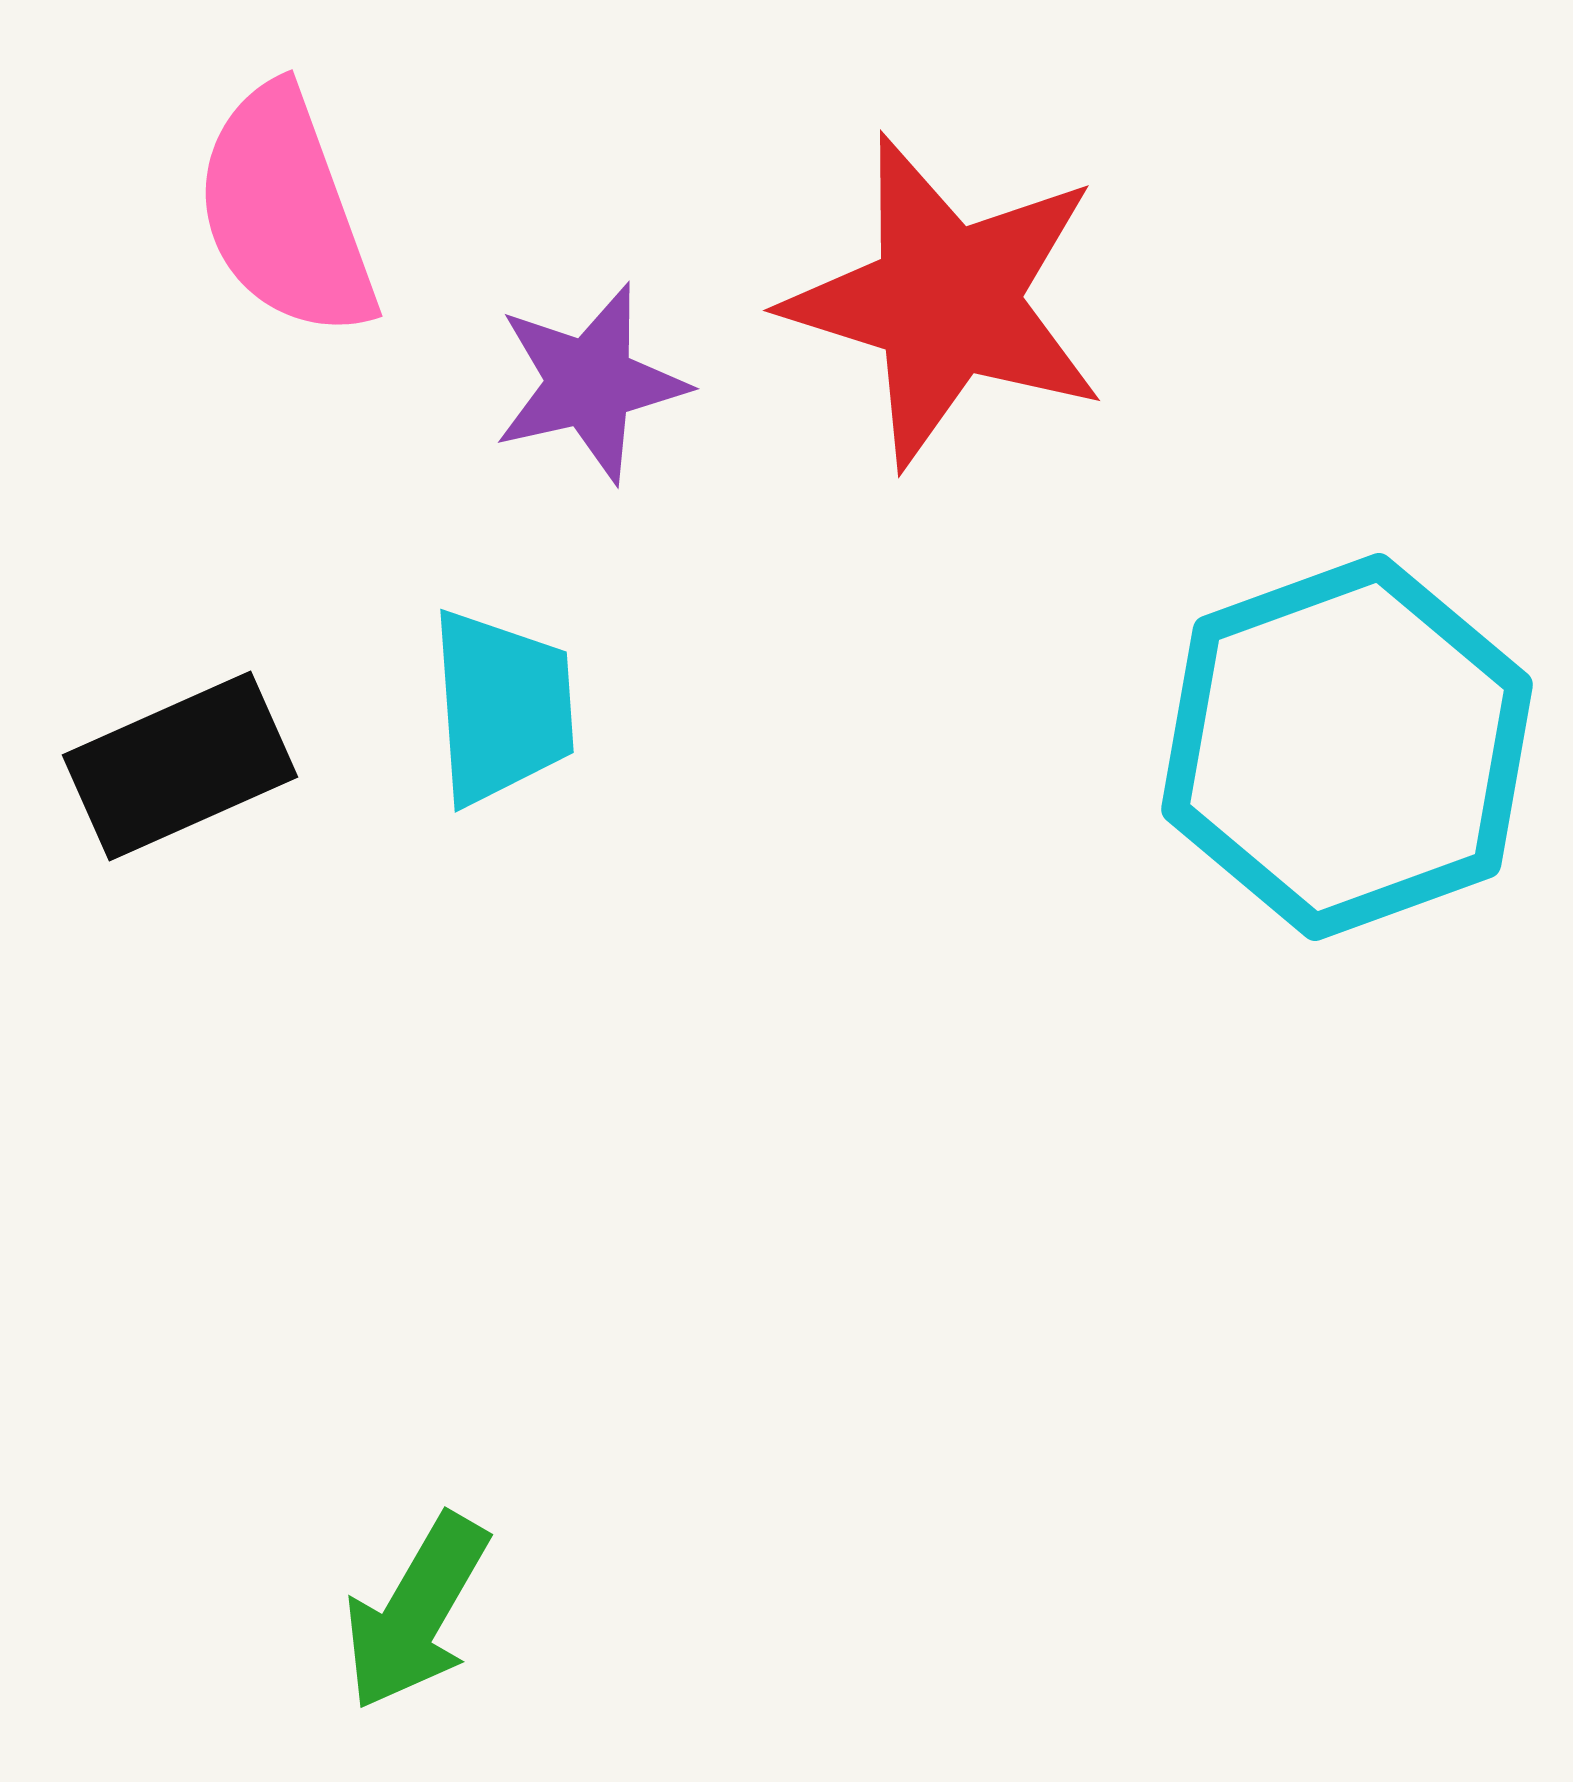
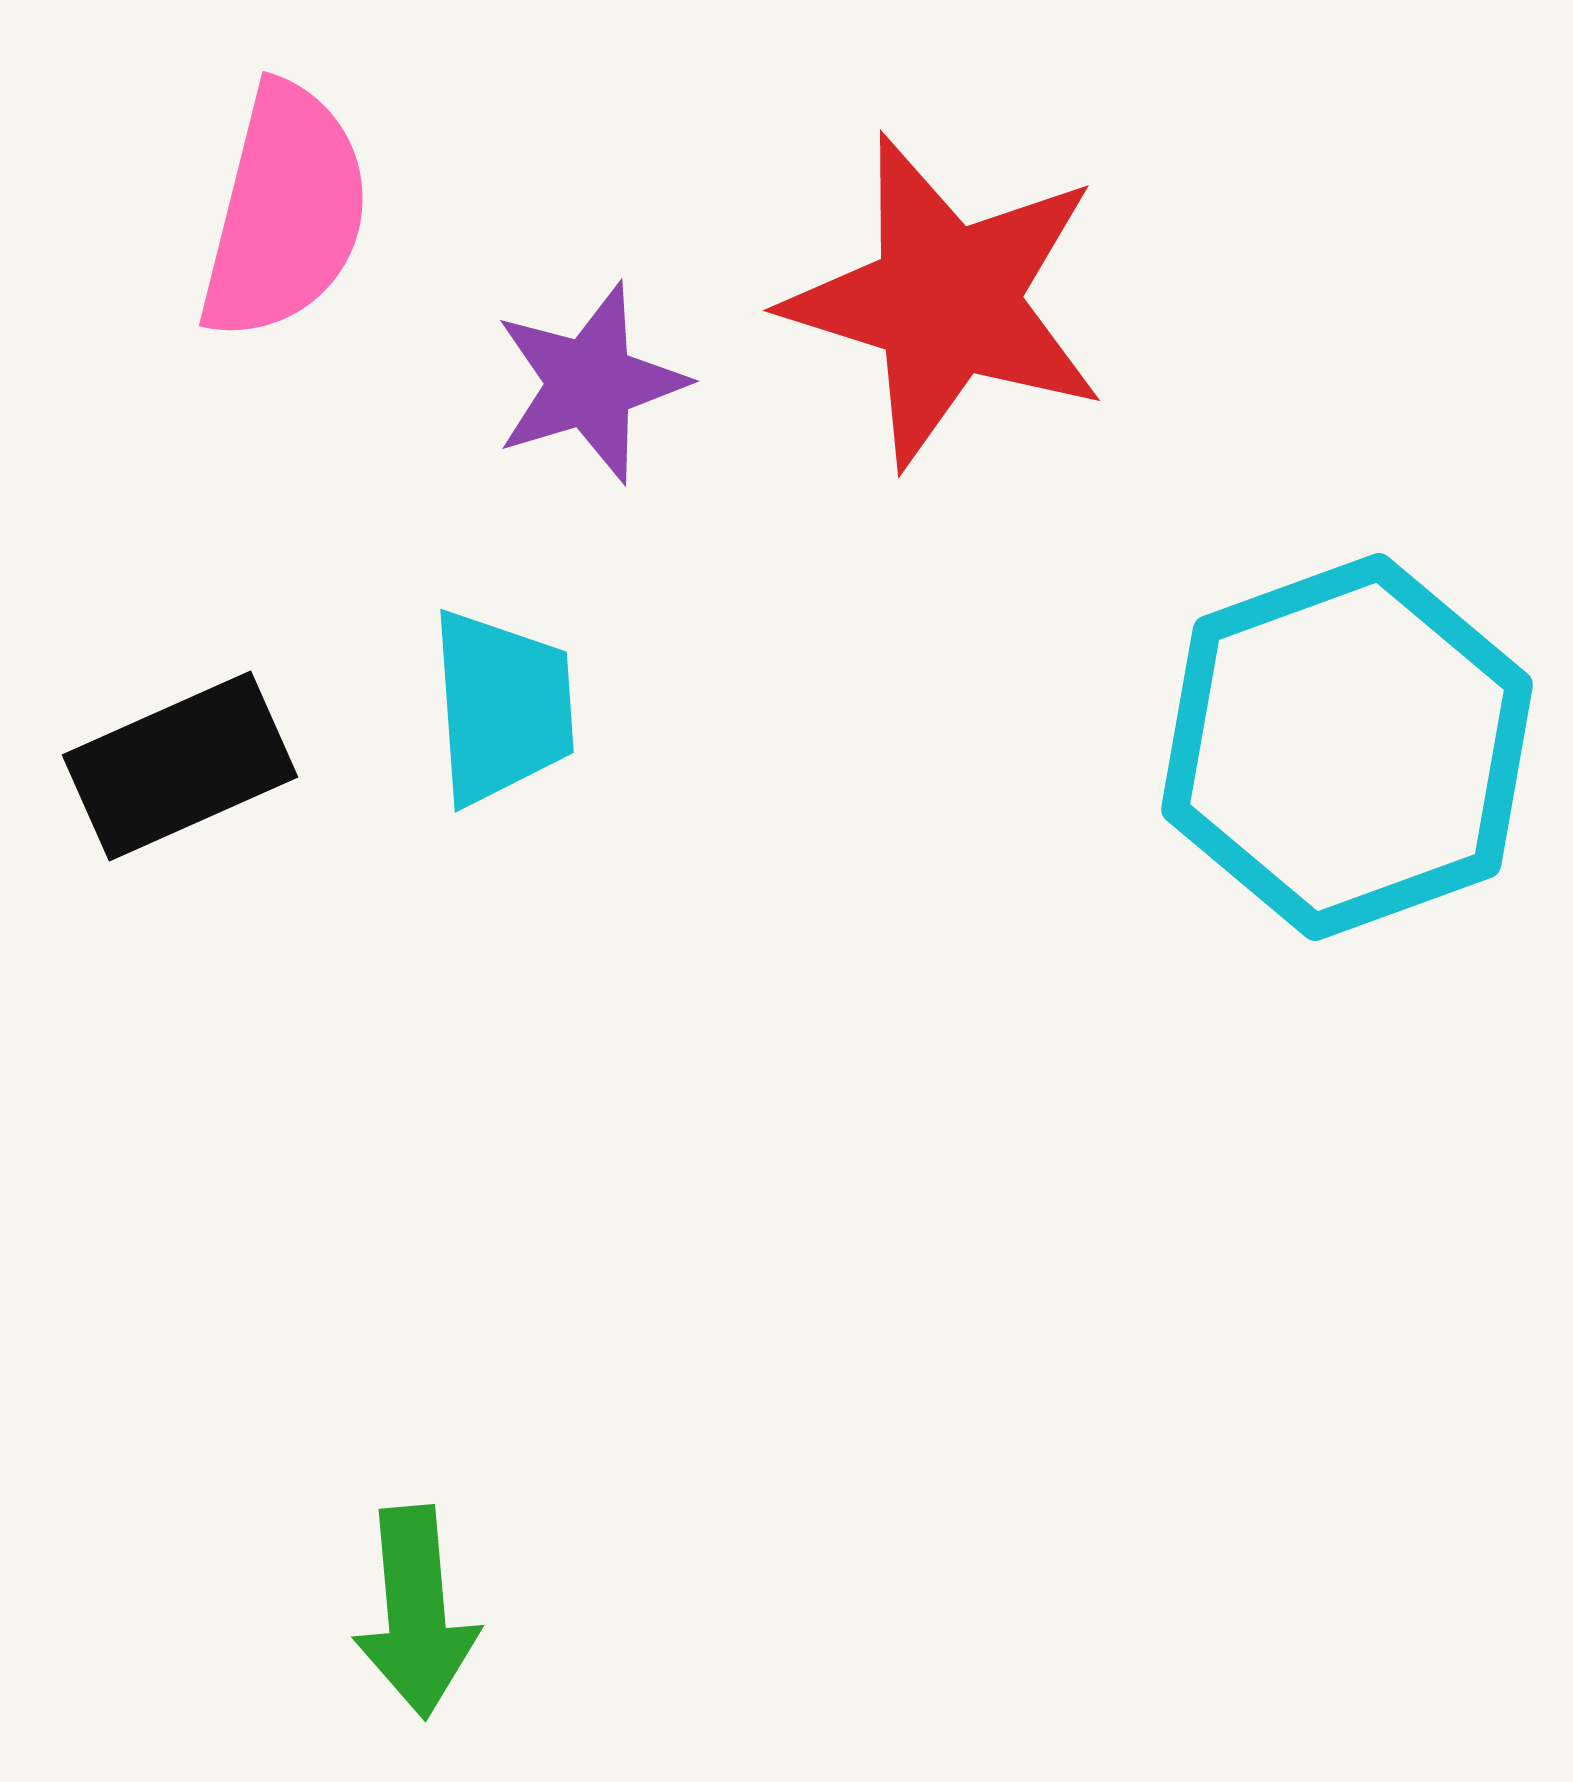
pink semicircle: rotated 146 degrees counterclockwise
purple star: rotated 4 degrees counterclockwise
green arrow: rotated 35 degrees counterclockwise
